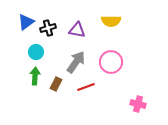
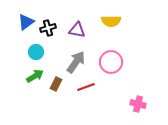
green arrow: rotated 54 degrees clockwise
